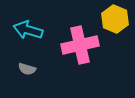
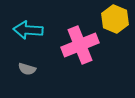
cyan arrow: rotated 12 degrees counterclockwise
pink cross: rotated 9 degrees counterclockwise
